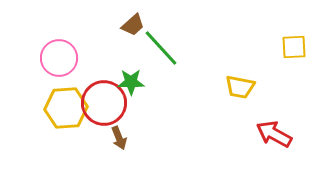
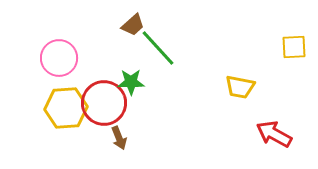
green line: moved 3 px left
